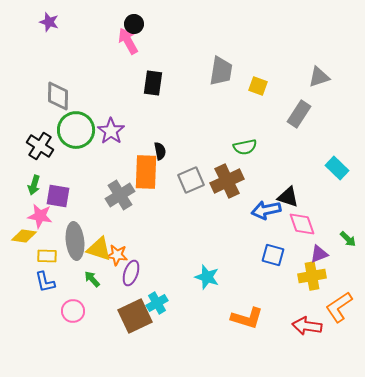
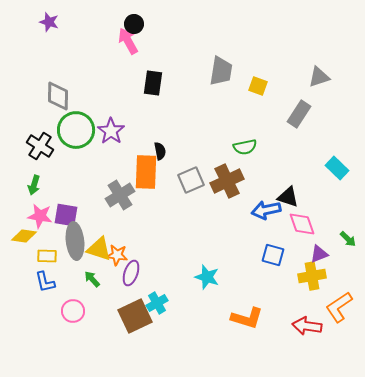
purple square at (58, 196): moved 8 px right, 19 px down
